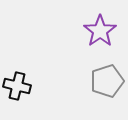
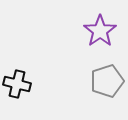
black cross: moved 2 px up
